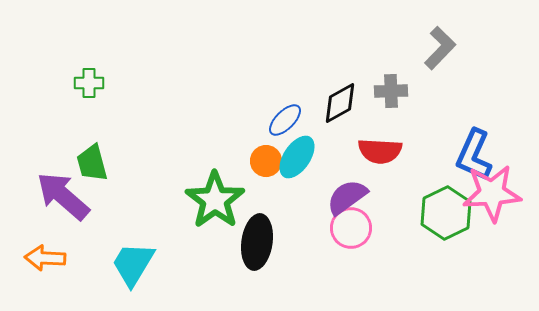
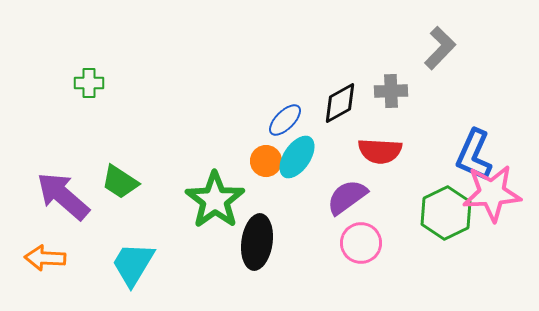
green trapezoid: moved 28 px right, 19 px down; rotated 42 degrees counterclockwise
pink circle: moved 10 px right, 15 px down
